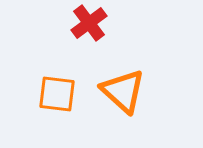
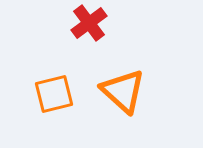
orange square: moved 3 px left; rotated 21 degrees counterclockwise
